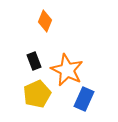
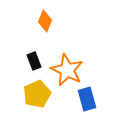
blue rectangle: moved 3 px right; rotated 40 degrees counterclockwise
